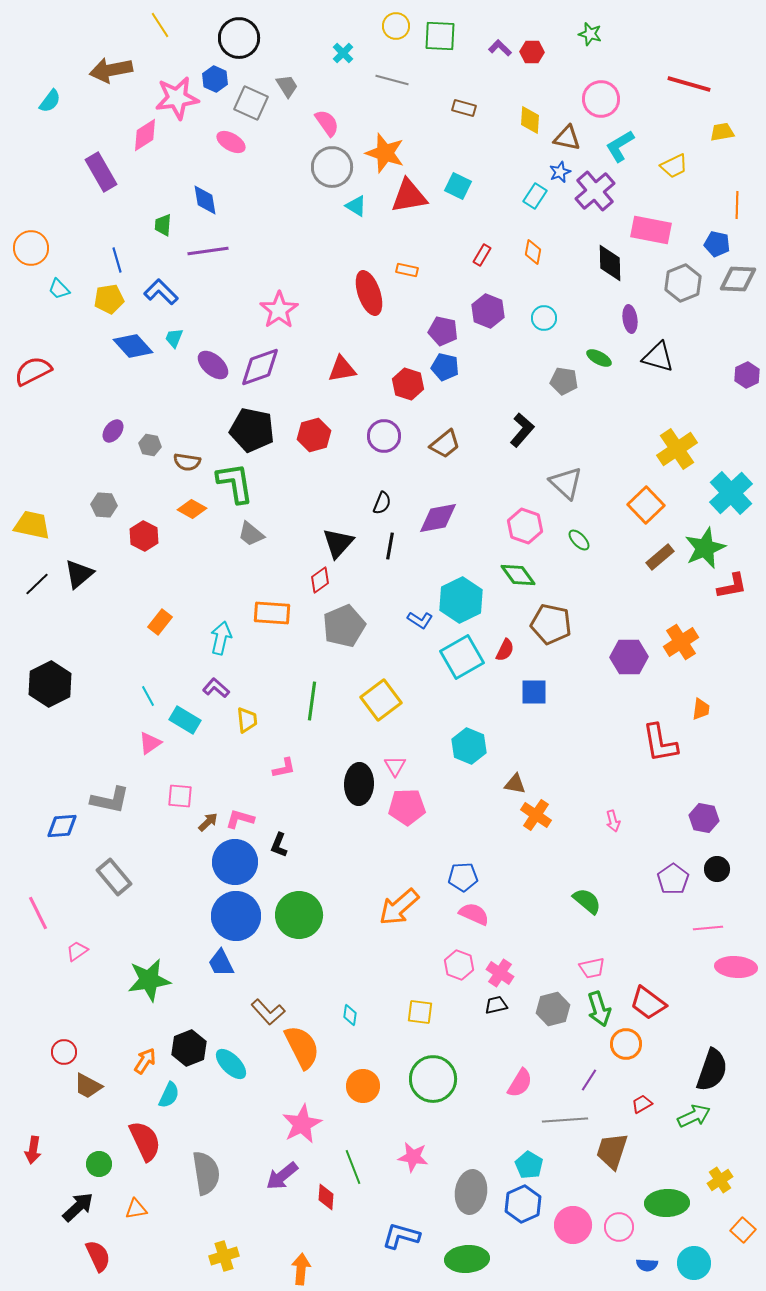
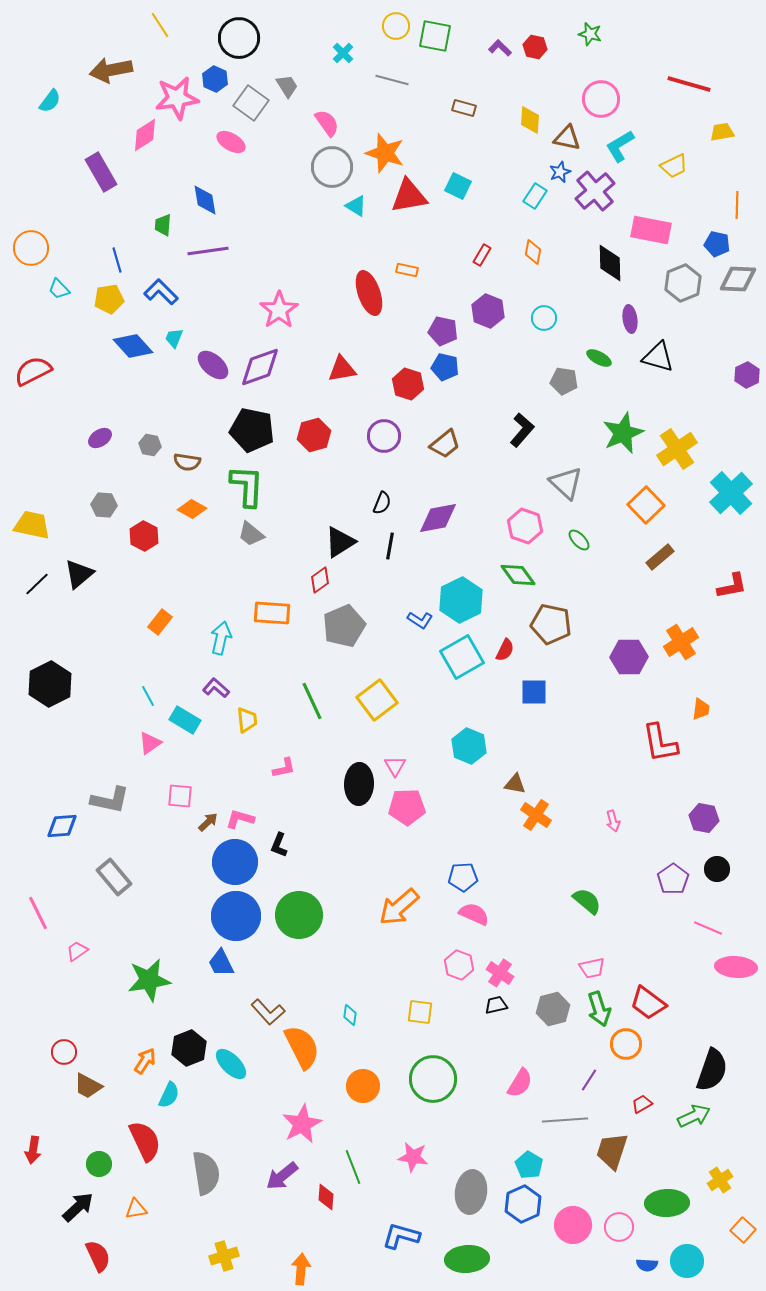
green square at (440, 36): moved 5 px left; rotated 8 degrees clockwise
red hexagon at (532, 52): moved 3 px right, 5 px up; rotated 10 degrees clockwise
gray square at (251, 103): rotated 12 degrees clockwise
purple ellipse at (113, 431): moved 13 px left, 7 px down; rotated 20 degrees clockwise
green L-shape at (235, 483): moved 12 px right, 3 px down; rotated 12 degrees clockwise
black triangle at (338, 543): moved 2 px right, 1 px up; rotated 16 degrees clockwise
green star at (705, 548): moved 82 px left, 115 px up
yellow square at (381, 700): moved 4 px left
green line at (312, 701): rotated 33 degrees counterclockwise
pink line at (708, 928): rotated 28 degrees clockwise
cyan circle at (694, 1263): moved 7 px left, 2 px up
